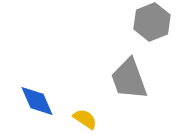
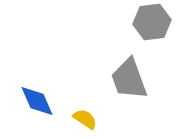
gray hexagon: rotated 15 degrees clockwise
